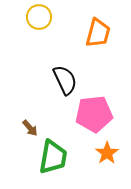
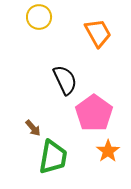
orange trapezoid: rotated 44 degrees counterclockwise
pink pentagon: moved 1 px up; rotated 30 degrees counterclockwise
brown arrow: moved 3 px right
orange star: moved 1 px right, 2 px up
